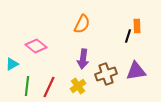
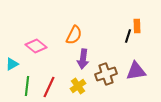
orange semicircle: moved 8 px left, 11 px down
